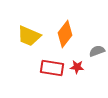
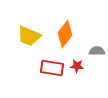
gray semicircle: rotated 21 degrees clockwise
red star: moved 1 px up
